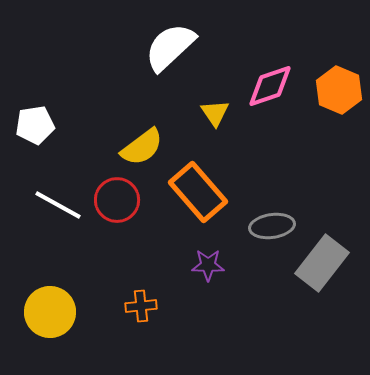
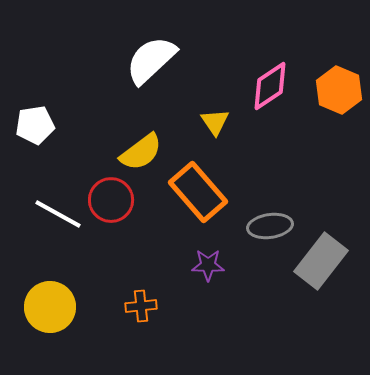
white semicircle: moved 19 px left, 13 px down
pink diamond: rotated 15 degrees counterclockwise
yellow triangle: moved 9 px down
yellow semicircle: moved 1 px left, 5 px down
red circle: moved 6 px left
white line: moved 9 px down
gray ellipse: moved 2 px left
gray rectangle: moved 1 px left, 2 px up
yellow circle: moved 5 px up
